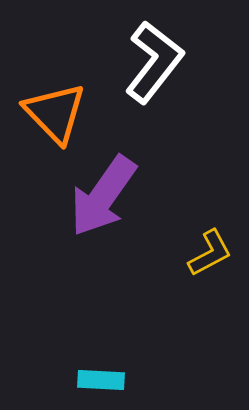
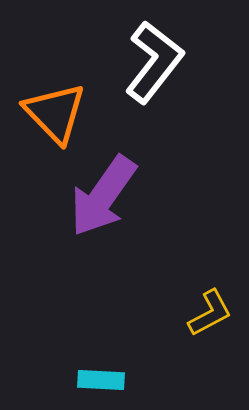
yellow L-shape: moved 60 px down
